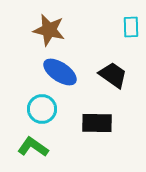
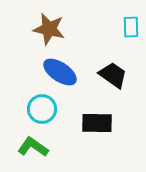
brown star: moved 1 px up
